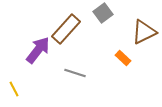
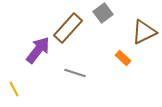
brown rectangle: moved 2 px right, 1 px up
